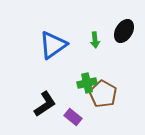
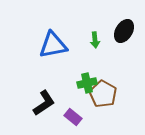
blue triangle: rotated 24 degrees clockwise
black L-shape: moved 1 px left, 1 px up
